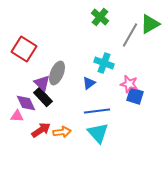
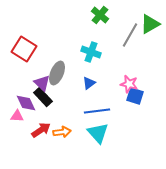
green cross: moved 2 px up
cyan cross: moved 13 px left, 11 px up
